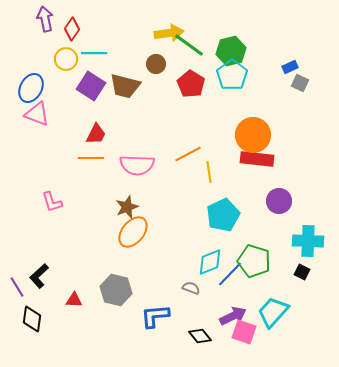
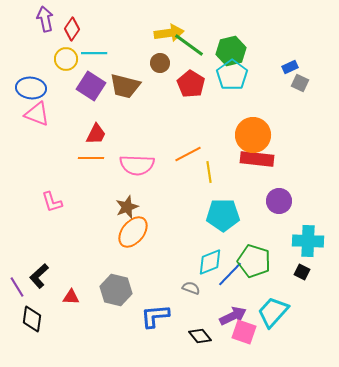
brown circle at (156, 64): moved 4 px right, 1 px up
blue ellipse at (31, 88): rotated 68 degrees clockwise
cyan pentagon at (223, 215): rotated 24 degrees clockwise
red triangle at (74, 300): moved 3 px left, 3 px up
